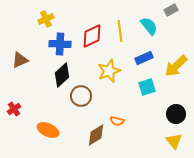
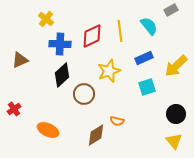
yellow cross: rotated 28 degrees counterclockwise
brown circle: moved 3 px right, 2 px up
